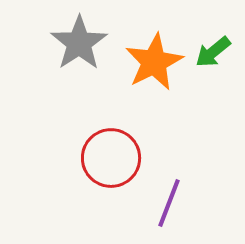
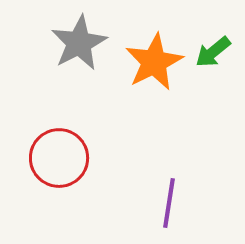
gray star: rotated 6 degrees clockwise
red circle: moved 52 px left
purple line: rotated 12 degrees counterclockwise
